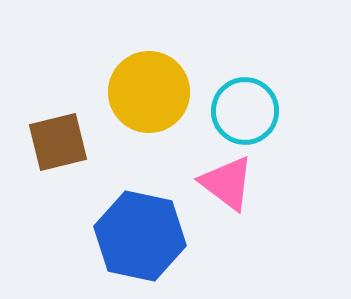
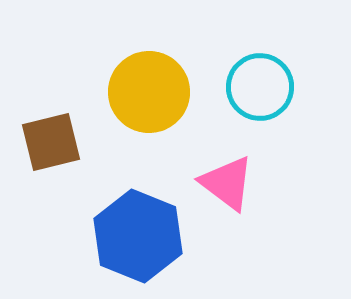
cyan circle: moved 15 px right, 24 px up
brown square: moved 7 px left
blue hexagon: moved 2 px left; rotated 10 degrees clockwise
